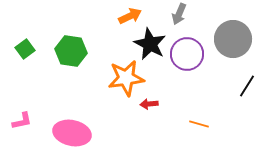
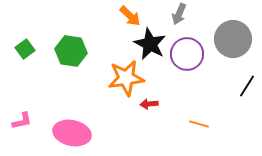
orange arrow: rotated 70 degrees clockwise
